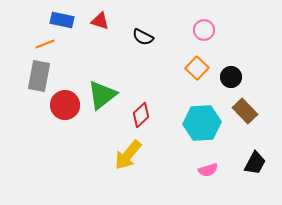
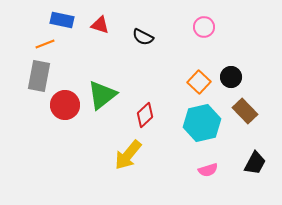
red triangle: moved 4 px down
pink circle: moved 3 px up
orange square: moved 2 px right, 14 px down
red diamond: moved 4 px right
cyan hexagon: rotated 9 degrees counterclockwise
